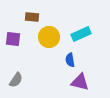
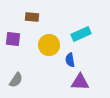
yellow circle: moved 8 px down
purple triangle: rotated 12 degrees counterclockwise
